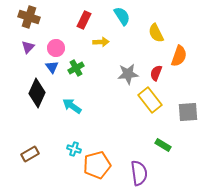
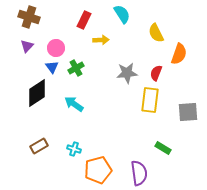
cyan semicircle: moved 2 px up
yellow arrow: moved 2 px up
purple triangle: moved 1 px left, 1 px up
orange semicircle: moved 2 px up
gray star: moved 1 px left, 1 px up
black diamond: rotated 32 degrees clockwise
yellow rectangle: rotated 45 degrees clockwise
cyan arrow: moved 2 px right, 2 px up
green rectangle: moved 3 px down
brown rectangle: moved 9 px right, 8 px up
orange pentagon: moved 1 px right, 5 px down
